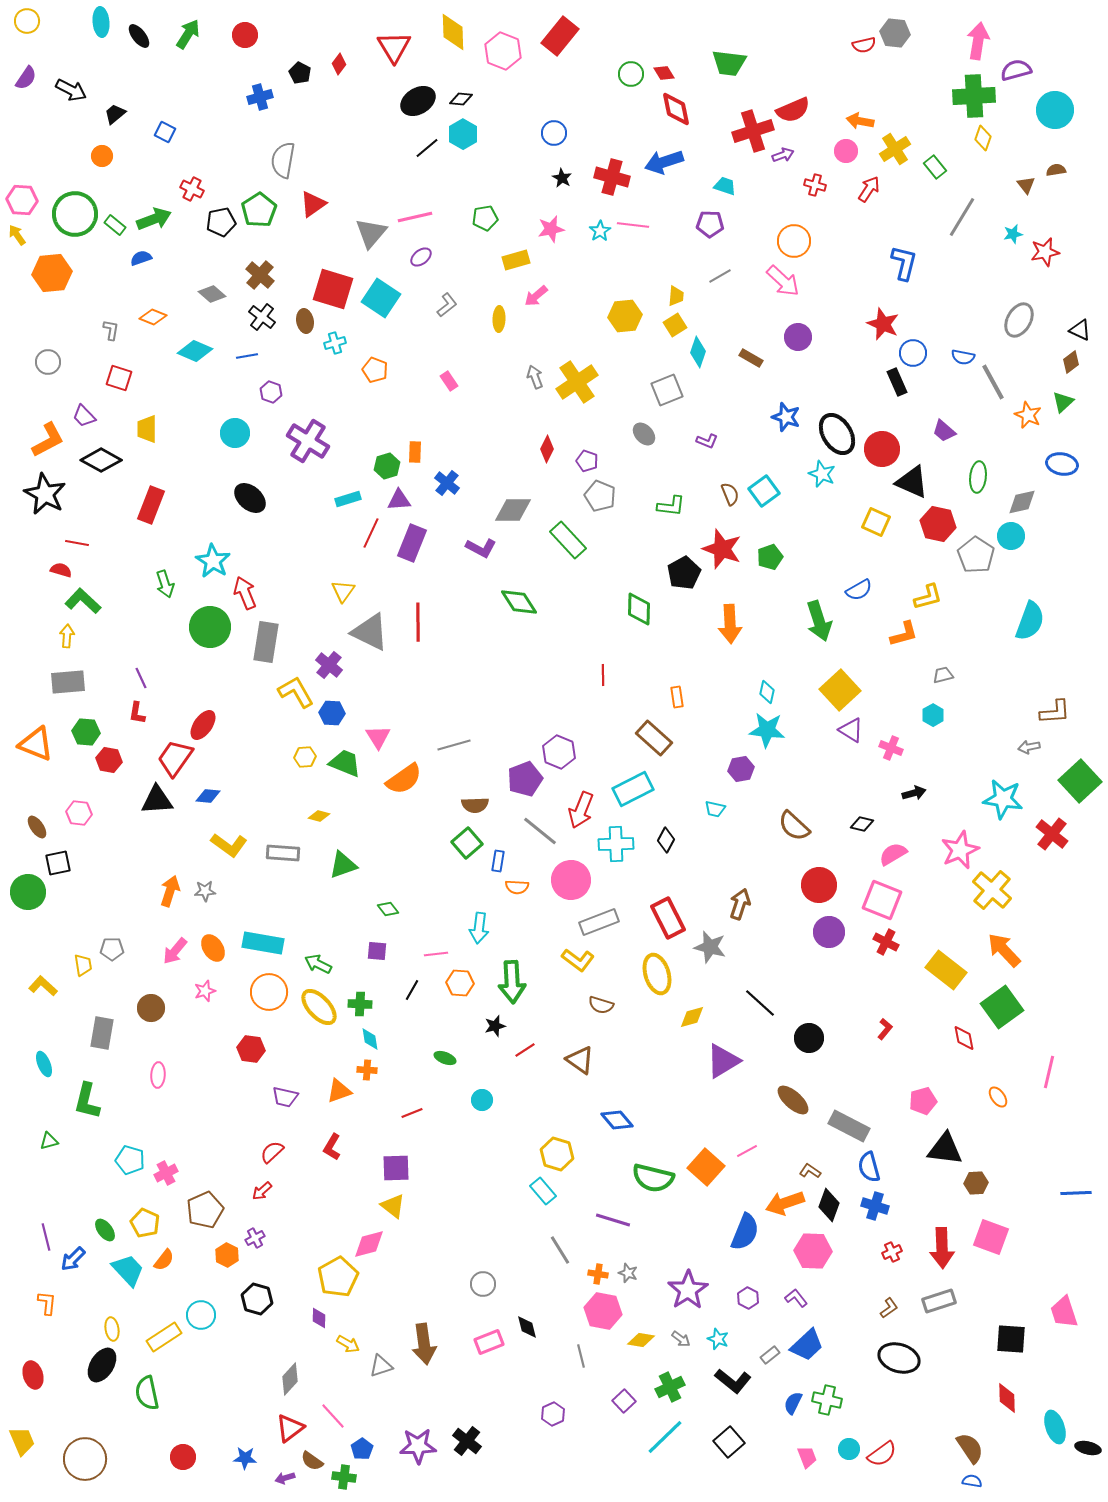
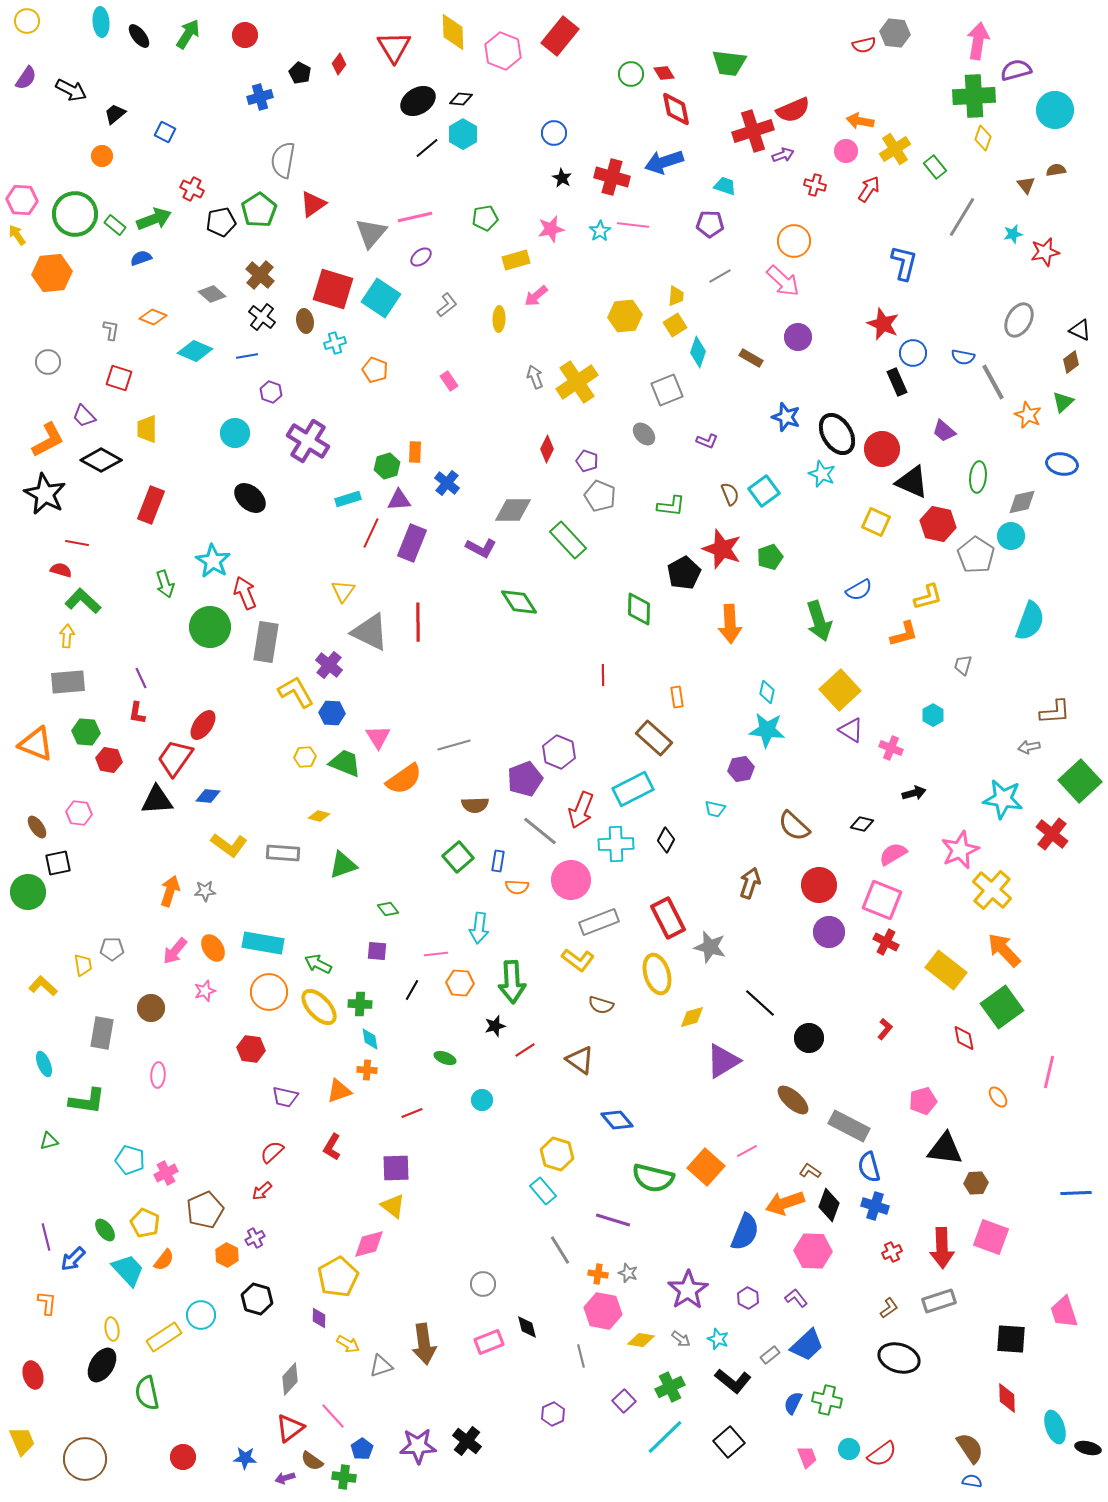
gray trapezoid at (943, 675): moved 20 px right, 10 px up; rotated 60 degrees counterclockwise
green square at (467, 843): moved 9 px left, 14 px down
brown arrow at (740, 904): moved 10 px right, 21 px up
green L-shape at (87, 1101): rotated 96 degrees counterclockwise
